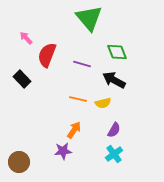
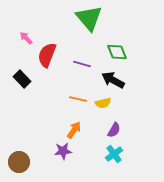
black arrow: moved 1 px left
